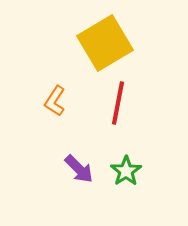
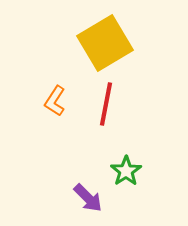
red line: moved 12 px left, 1 px down
purple arrow: moved 9 px right, 29 px down
